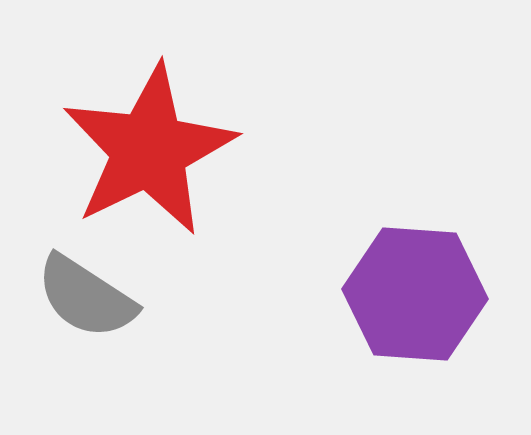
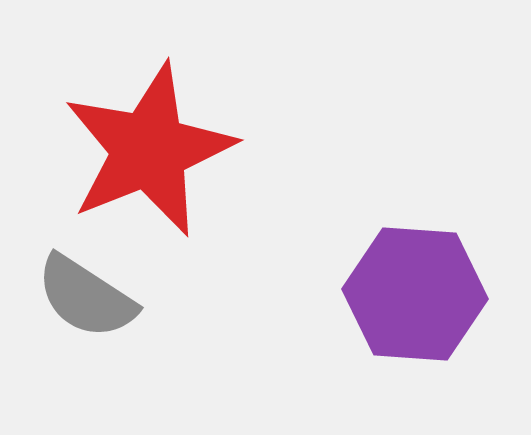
red star: rotated 4 degrees clockwise
